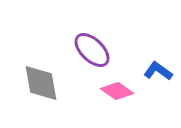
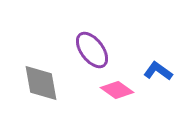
purple ellipse: rotated 9 degrees clockwise
pink diamond: moved 1 px up
